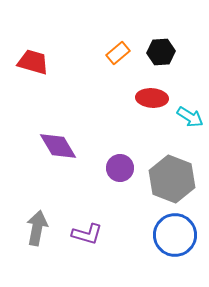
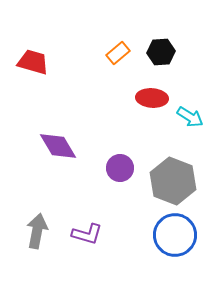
gray hexagon: moved 1 px right, 2 px down
gray arrow: moved 3 px down
